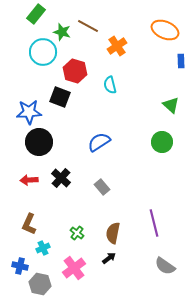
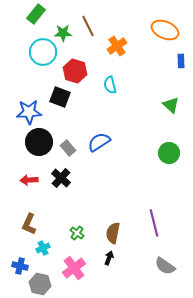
brown line: rotated 35 degrees clockwise
green star: moved 1 px right, 1 px down; rotated 18 degrees counterclockwise
green circle: moved 7 px right, 11 px down
gray rectangle: moved 34 px left, 39 px up
black arrow: rotated 32 degrees counterclockwise
